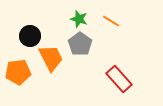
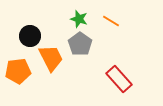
orange pentagon: moved 1 px up
